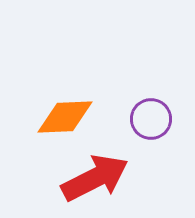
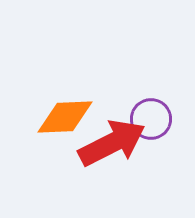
red arrow: moved 17 px right, 35 px up
